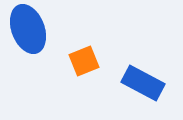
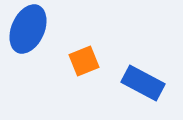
blue ellipse: rotated 45 degrees clockwise
